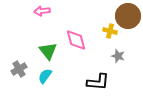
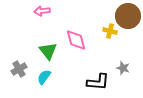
gray star: moved 5 px right, 12 px down
cyan semicircle: moved 1 px left, 1 px down
